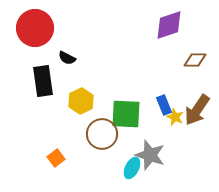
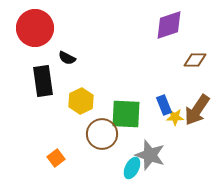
yellow star: rotated 24 degrees counterclockwise
